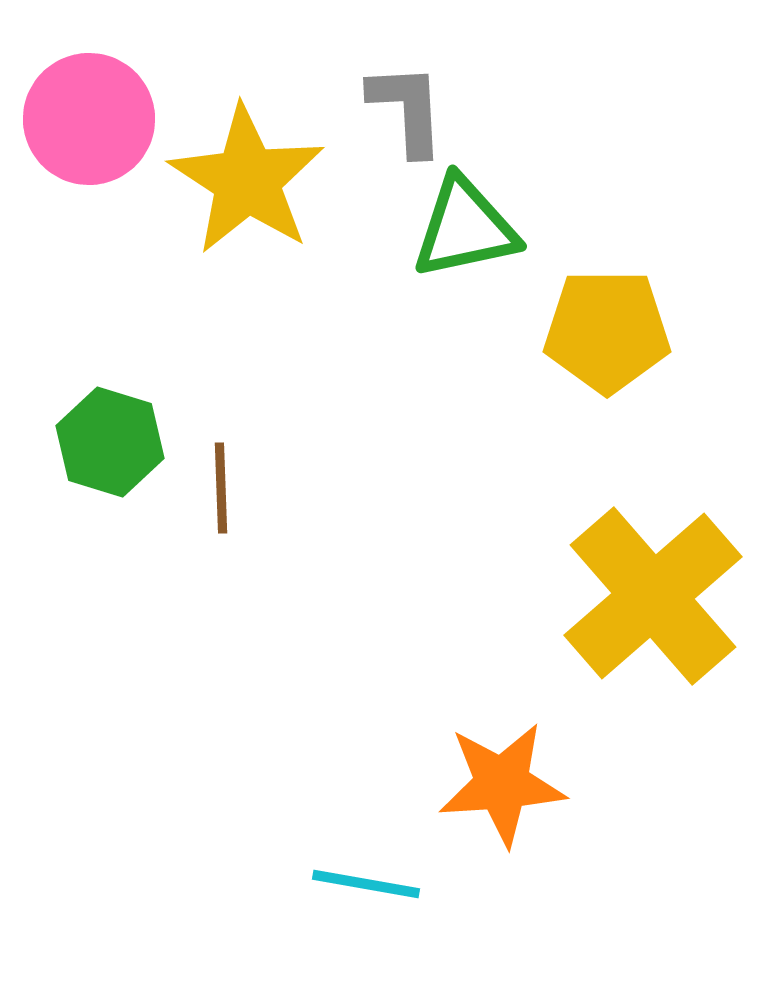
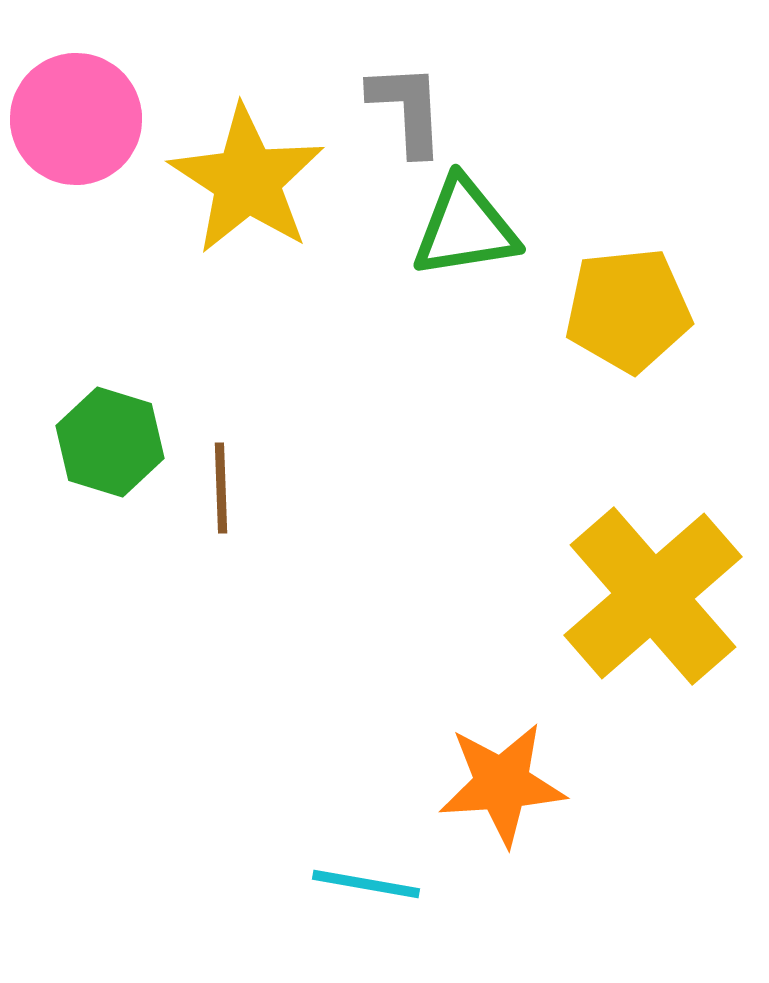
pink circle: moved 13 px left
green triangle: rotated 3 degrees clockwise
yellow pentagon: moved 21 px right, 21 px up; rotated 6 degrees counterclockwise
